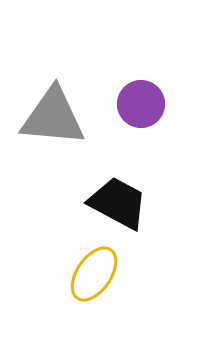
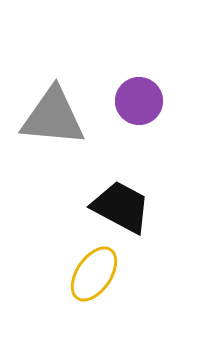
purple circle: moved 2 px left, 3 px up
black trapezoid: moved 3 px right, 4 px down
